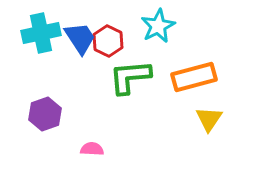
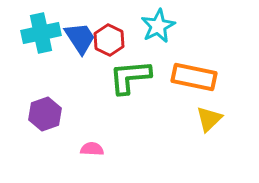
red hexagon: moved 1 px right, 1 px up
orange rectangle: rotated 27 degrees clockwise
yellow triangle: rotated 12 degrees clockwise
